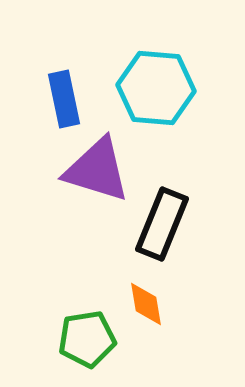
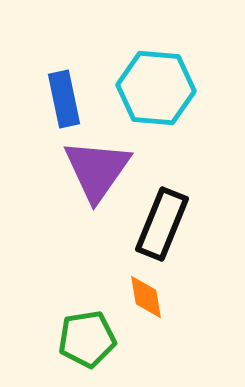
purple triangle: rotated 48 degrees clockwise
orange diamond: moved 7 px up
